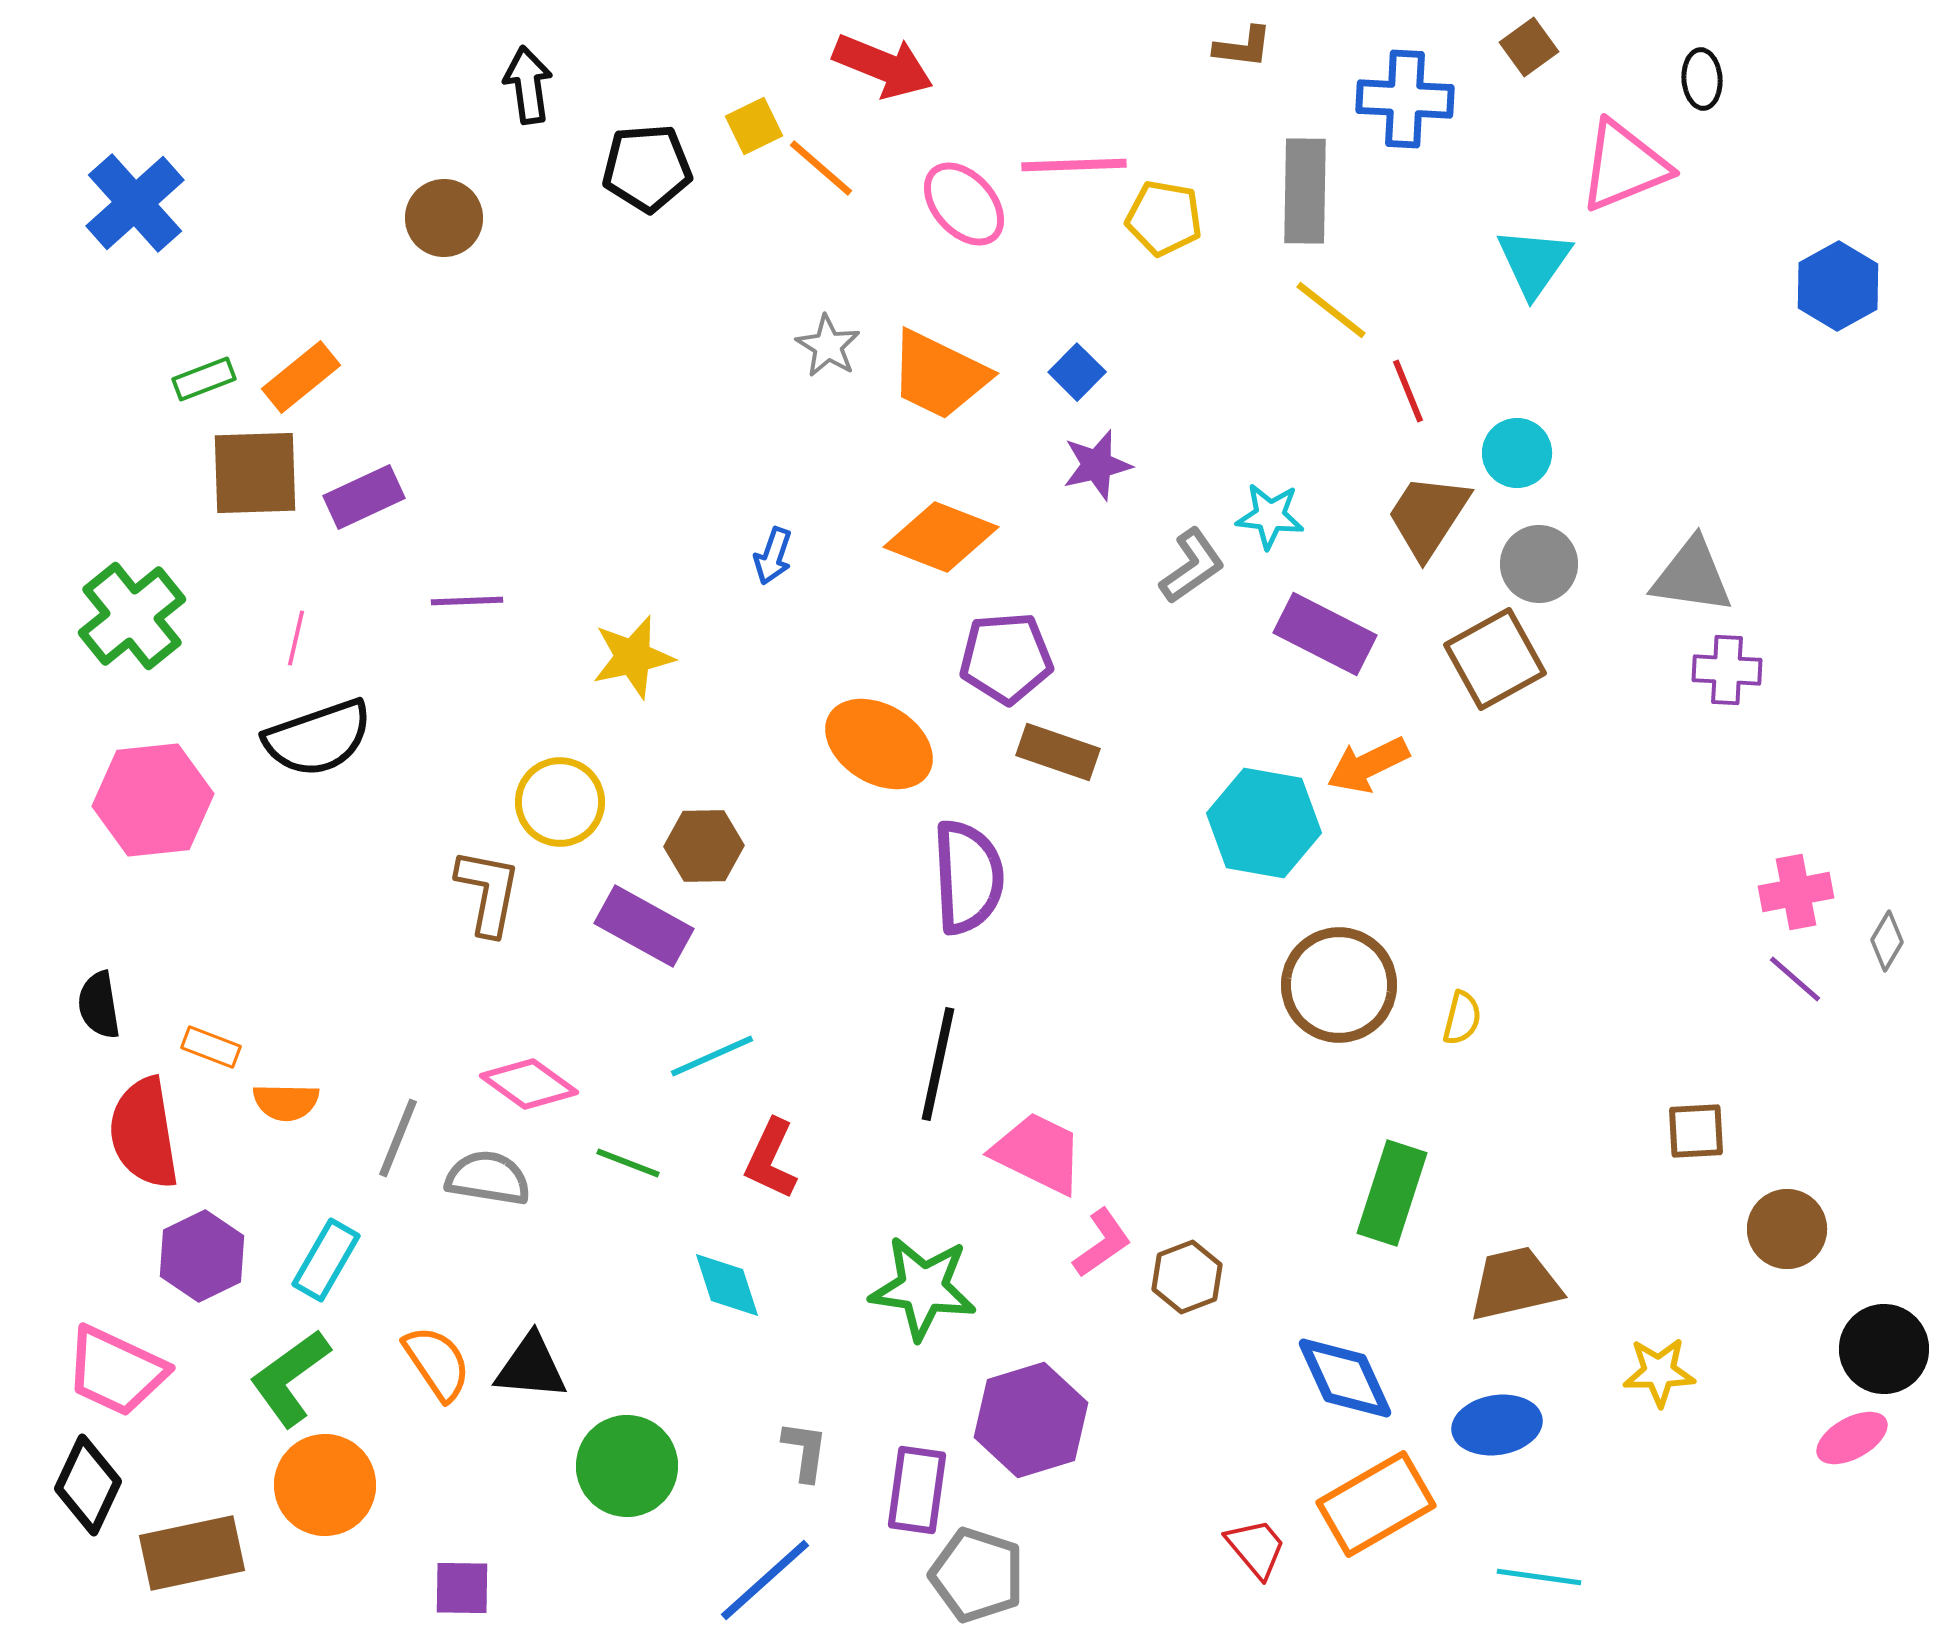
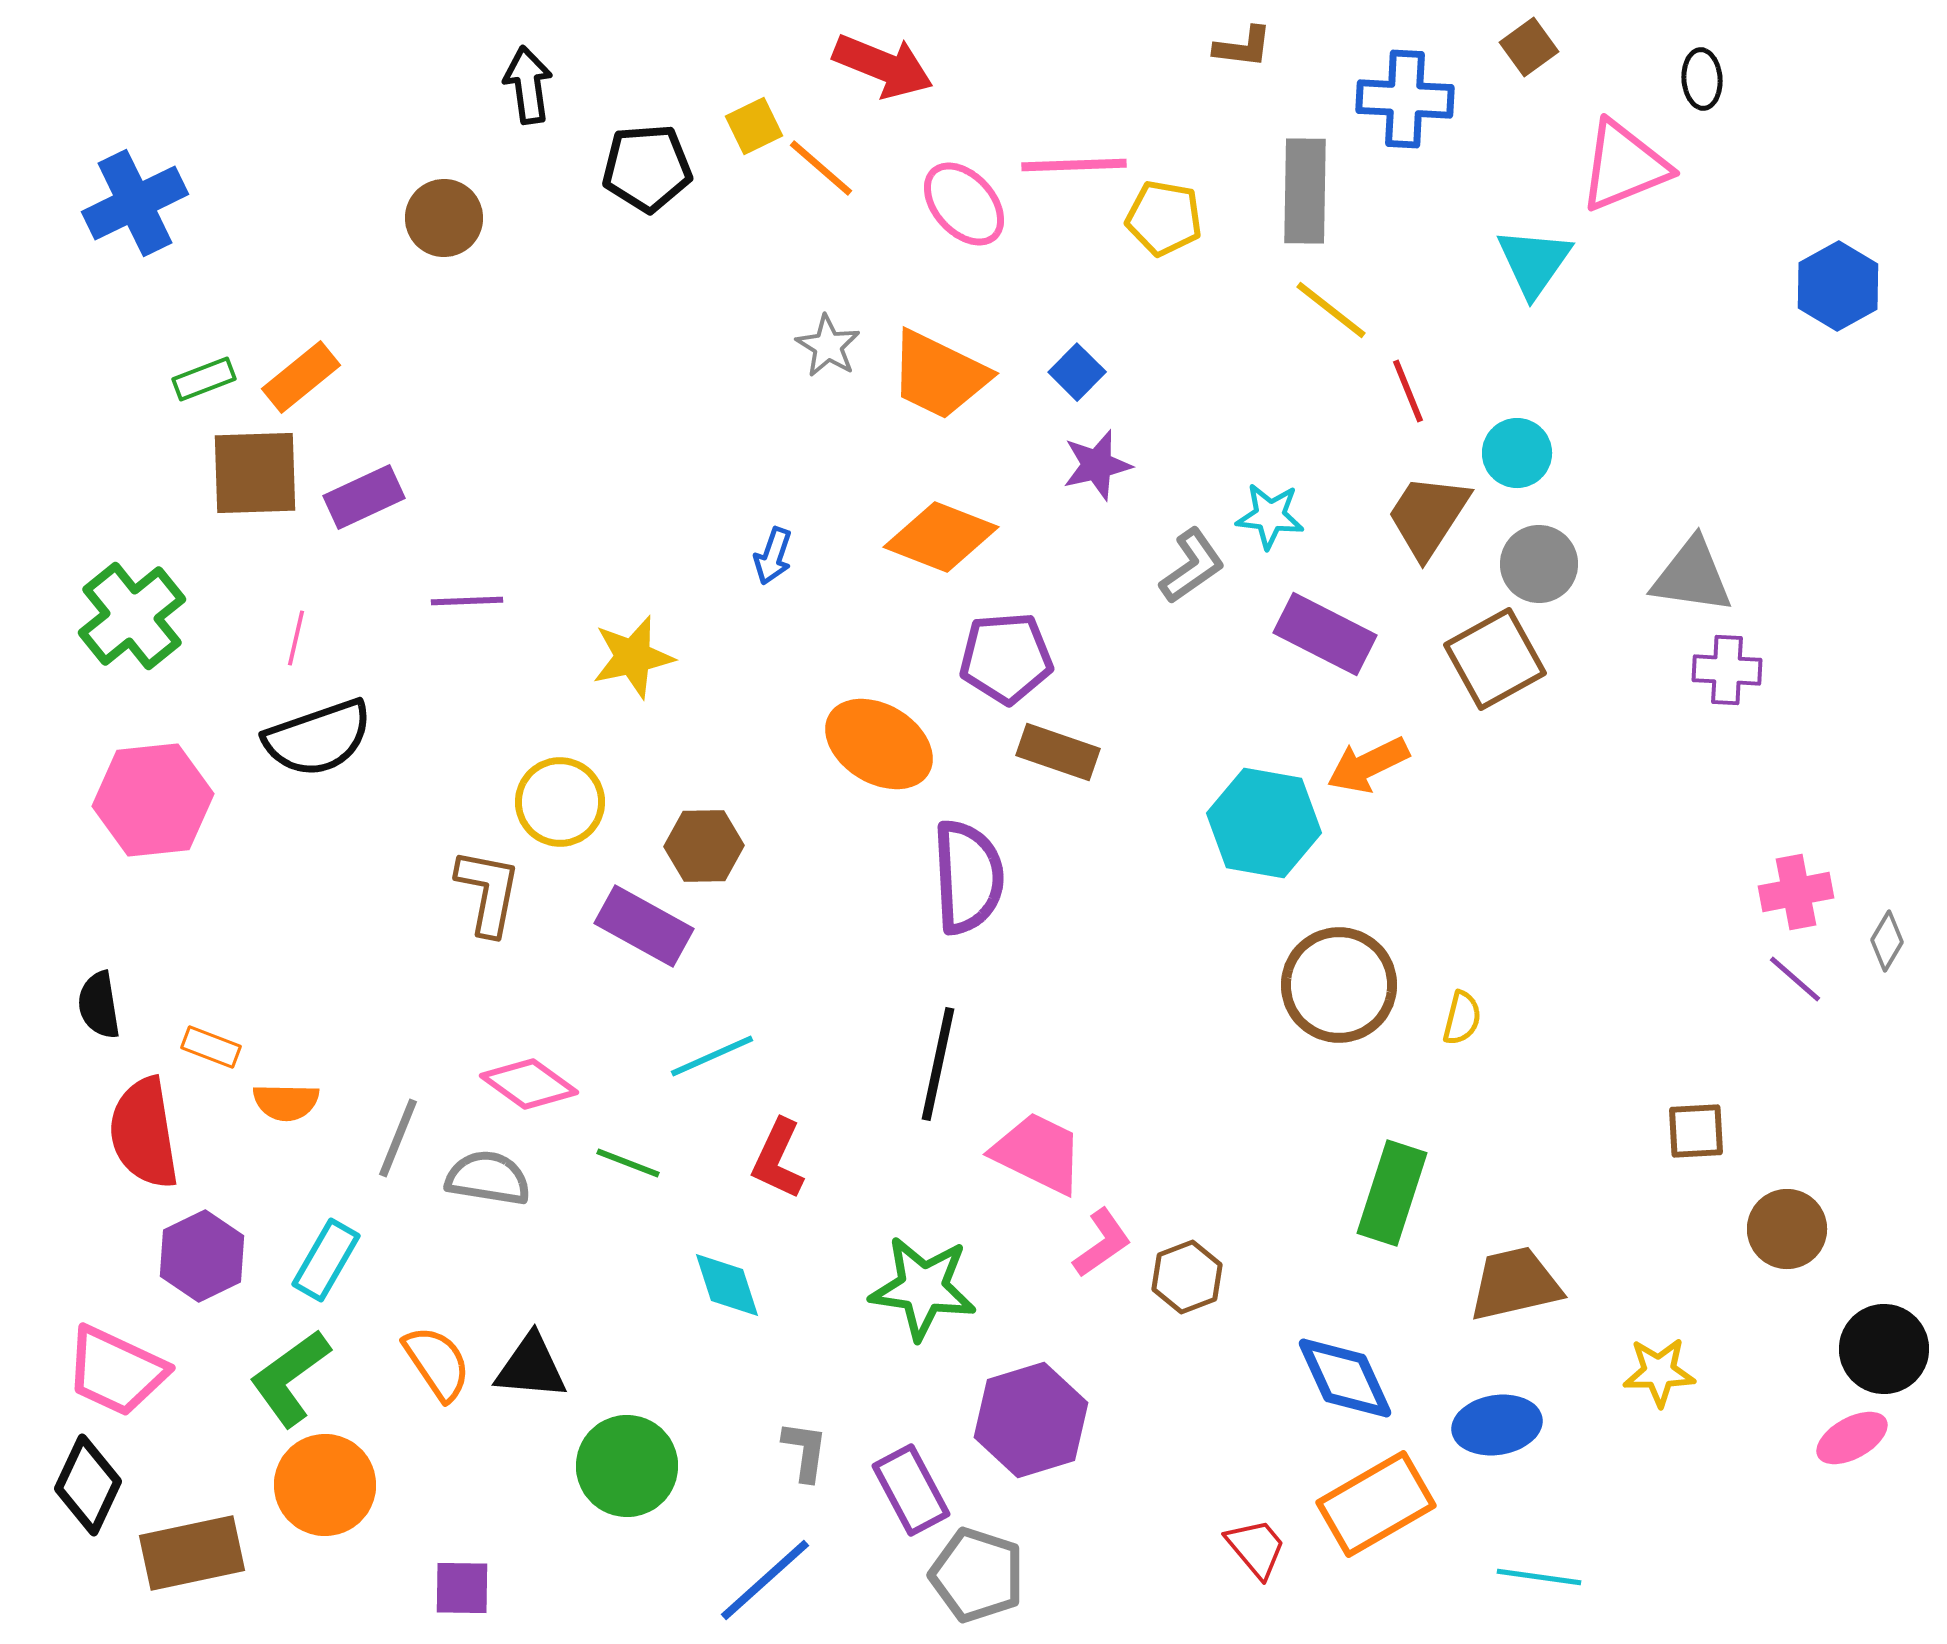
blue cross at (135, 203): rotated 16 degrees clockwise
red L-shape at (771, 1159): moved 7 px right
purple rectangle at (917, 1490): moved 6 px left; rotated 36 degrees counterclockwise
